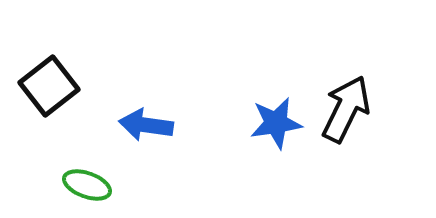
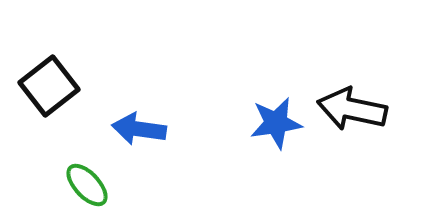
black arrow: moved 6 px right; rotated 104 degrees counterclockwise
blue arrow: moved 7 px left, 4 px down
green ellipse: rotated 27 degrees clockwise
